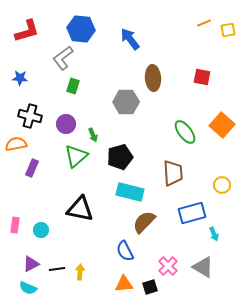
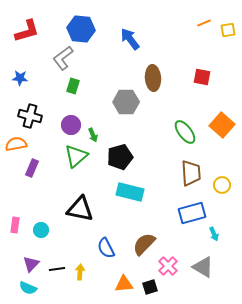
purple circle: moved 5 px right, 1 px down
brown trapezoid: moved 18 px right
brown semicircle: moved 22 px down
blue semicircle: moved 19 px left, 3 px up
purple triangle: rotated 18 degrees counterclockwise
